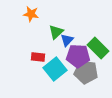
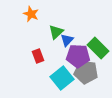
orange star: rotated 14 degrees clockwise
red rectangle: moved 1 px up; rotated 64 degrees clockwise
cyan square: moved 7 px right, 9 px down
